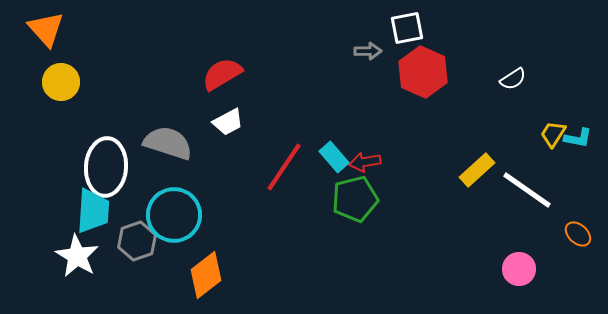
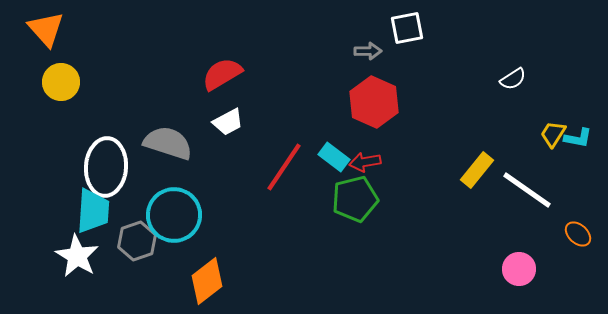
red hexagon: moved 49 px left, 30 px down
cyan rectangle: rotated 12 degrees counterclockwise
yellow rectangle: rotated 9 degrees counterclockwise
orange diamond: moved 1 px right, 6 px down
